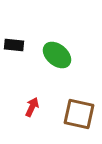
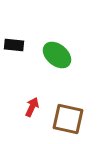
brown square: moved 11 px left, 5 px down
